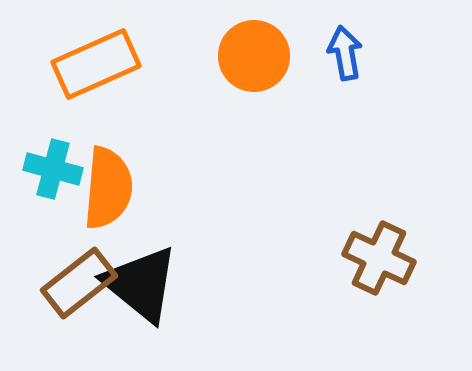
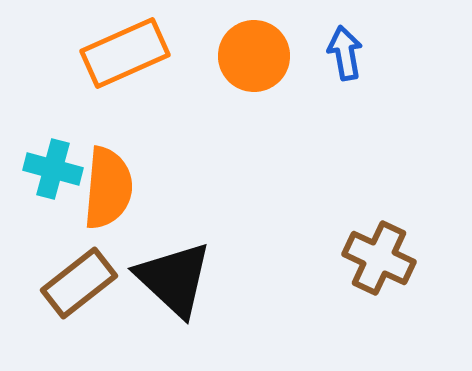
orange rectangle: moved 29 px right, 11 px up
black triangle: moved 33 px right, 5 px up; rotated 4 degrees clockwise
